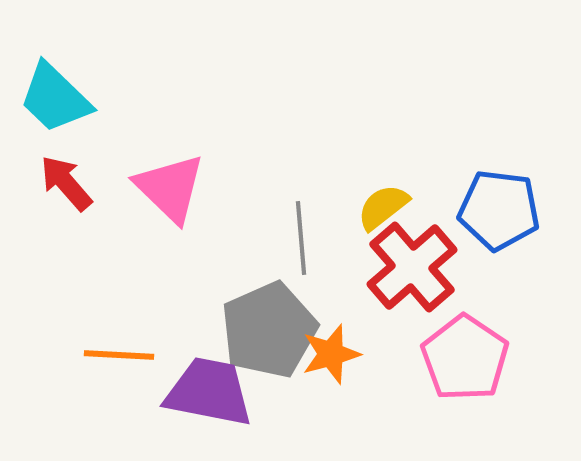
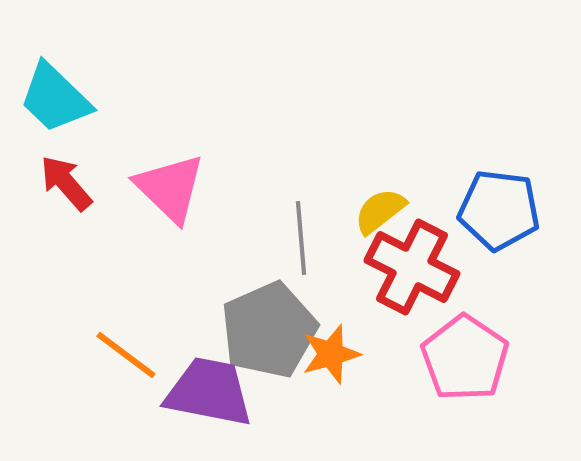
yellow semicircle: moved 3 px left, 4 px down
red cross: rotated 22 degrees counterclockwise
orange line: moved 7 px right; rotated 34 degrees clockwise
